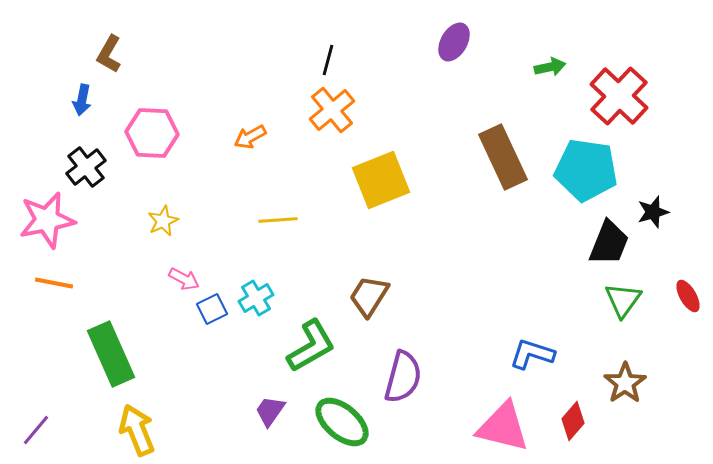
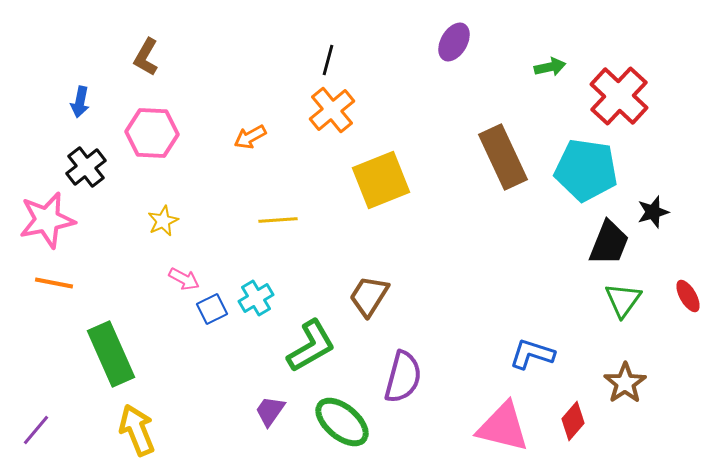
brown L-shape: moved 37 px right, 3 px down
blue arrow: moved 2 px left, 2 px down
